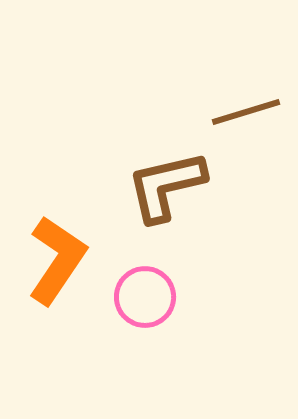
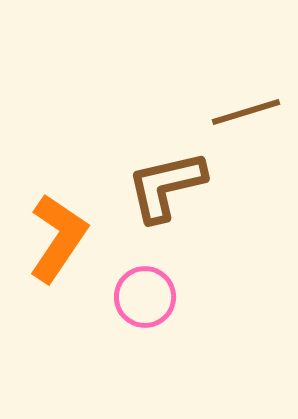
orange L-shape: moved 1 px right, 22 px up
